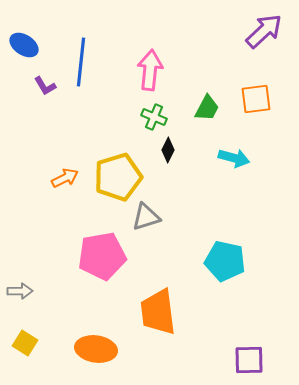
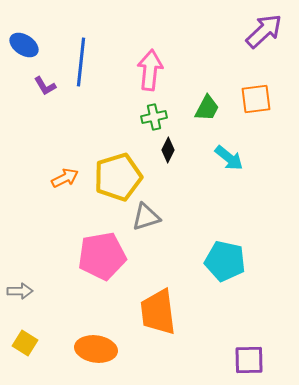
green cross: rotated 35 degrees counterclockwise
cyan arrow: moved 5 px left; rotated 24 degrees clockwise
